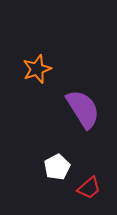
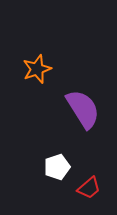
white pentagon: rotated 10 degrees clockwise
